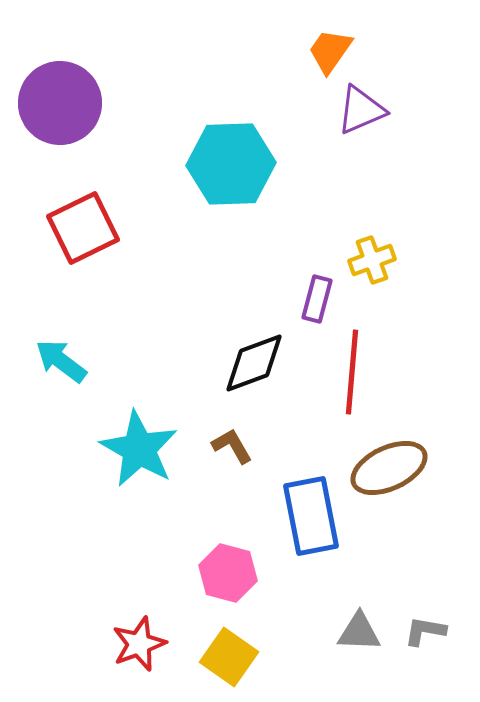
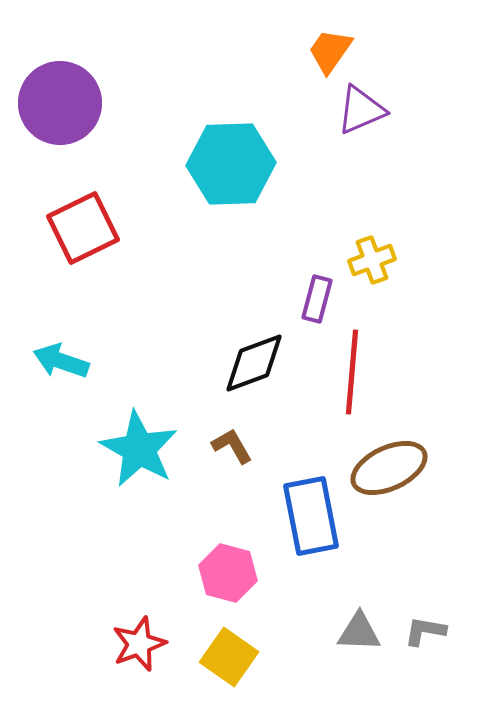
cyan arrow: rotated 18 degrees counterclockwise
